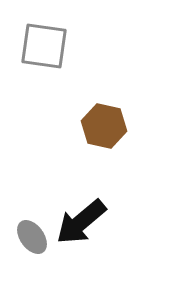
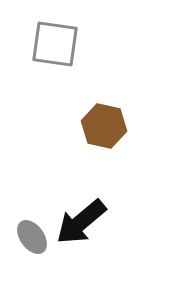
gray square: moved 11 px right, 2 px up
